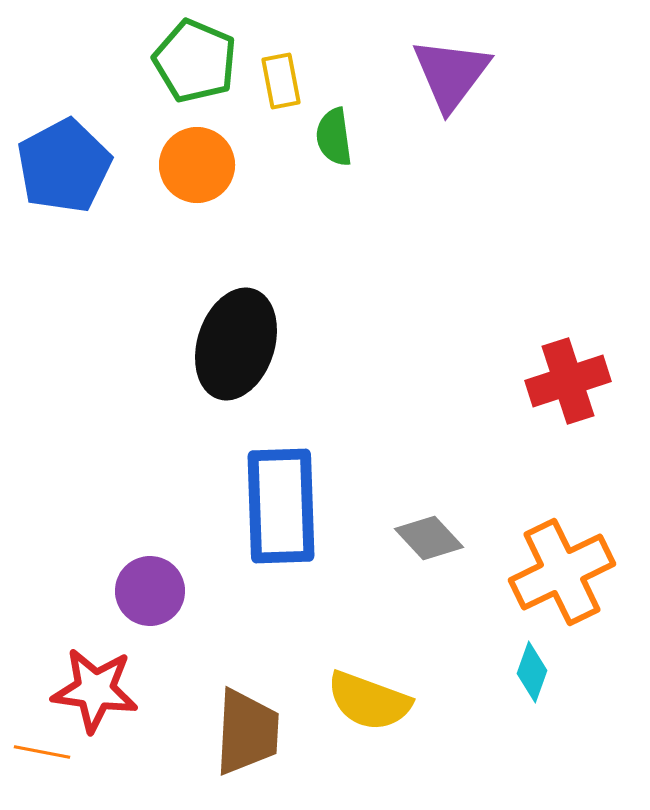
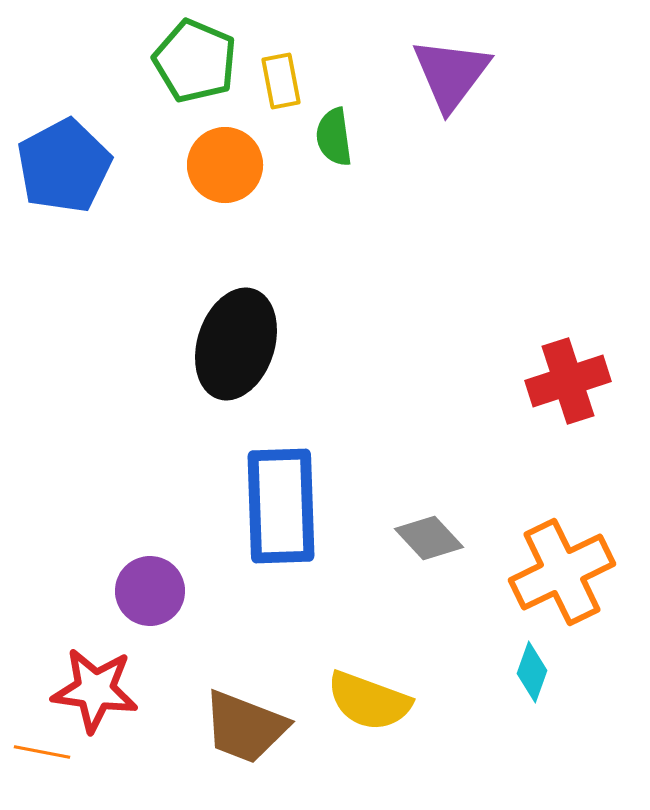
orange circle: moved 28 px right
brown trapezoid: moved 2 px left, 5 px up; rotated 108 degrees clockwise
